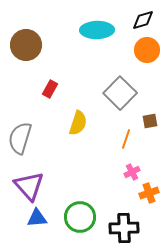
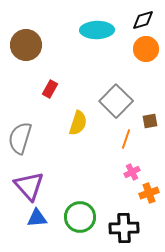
orange circle: moved 1 px left, 1 px up
gray square: moved 4 px left, 8 px down
